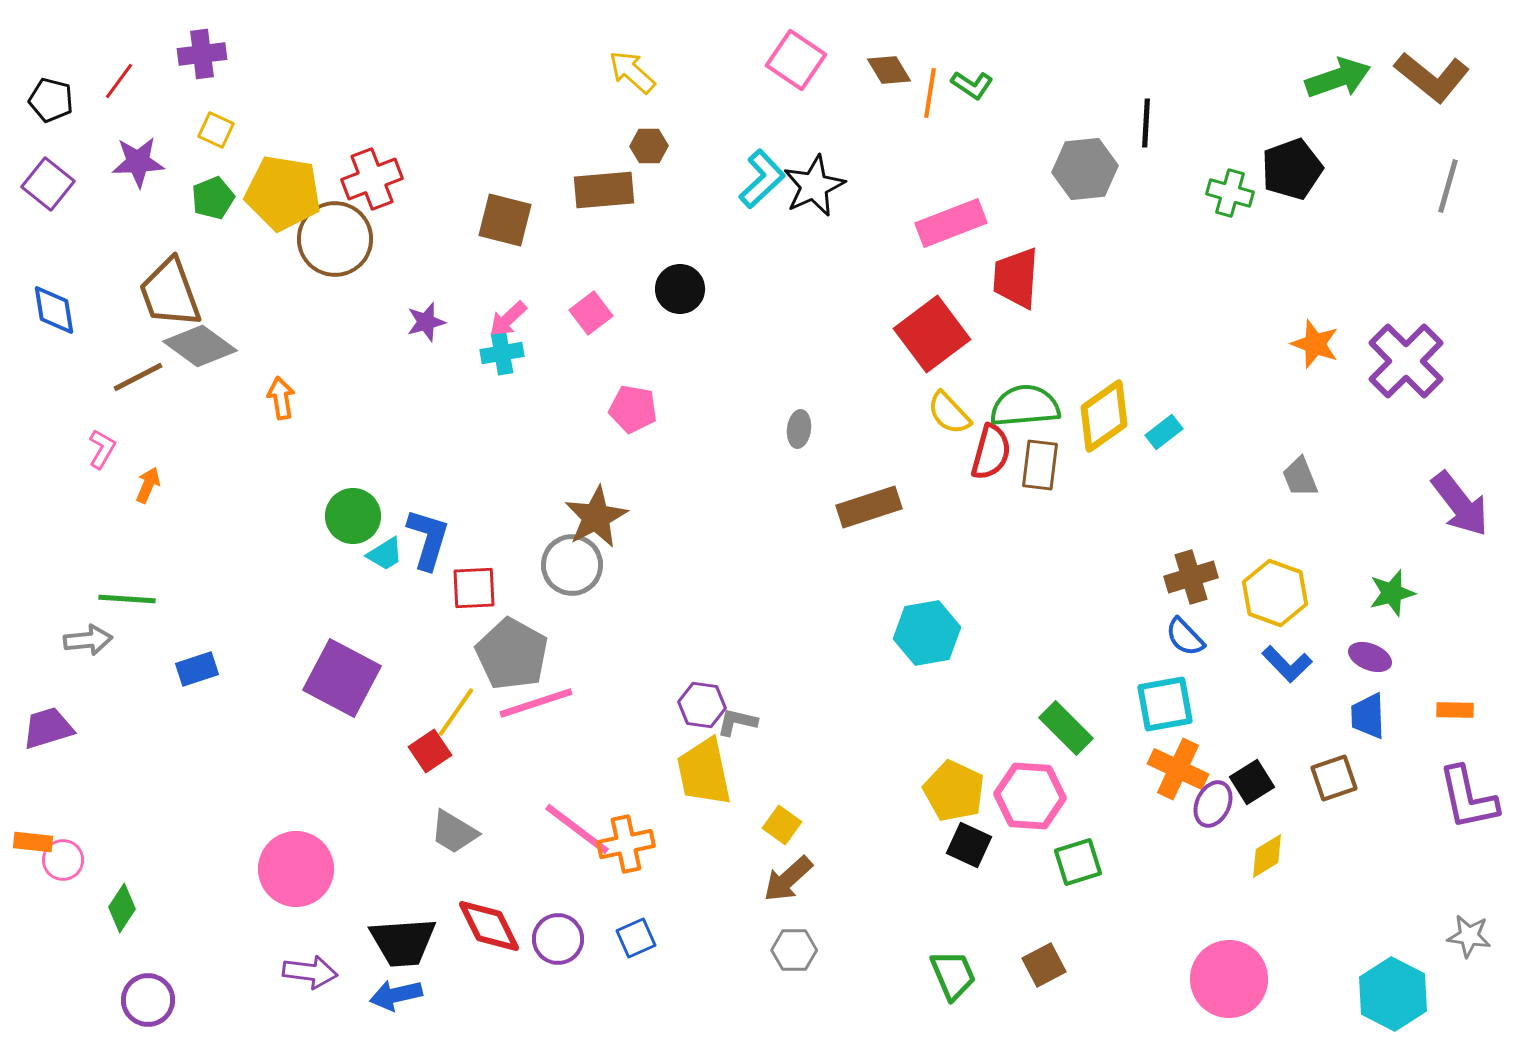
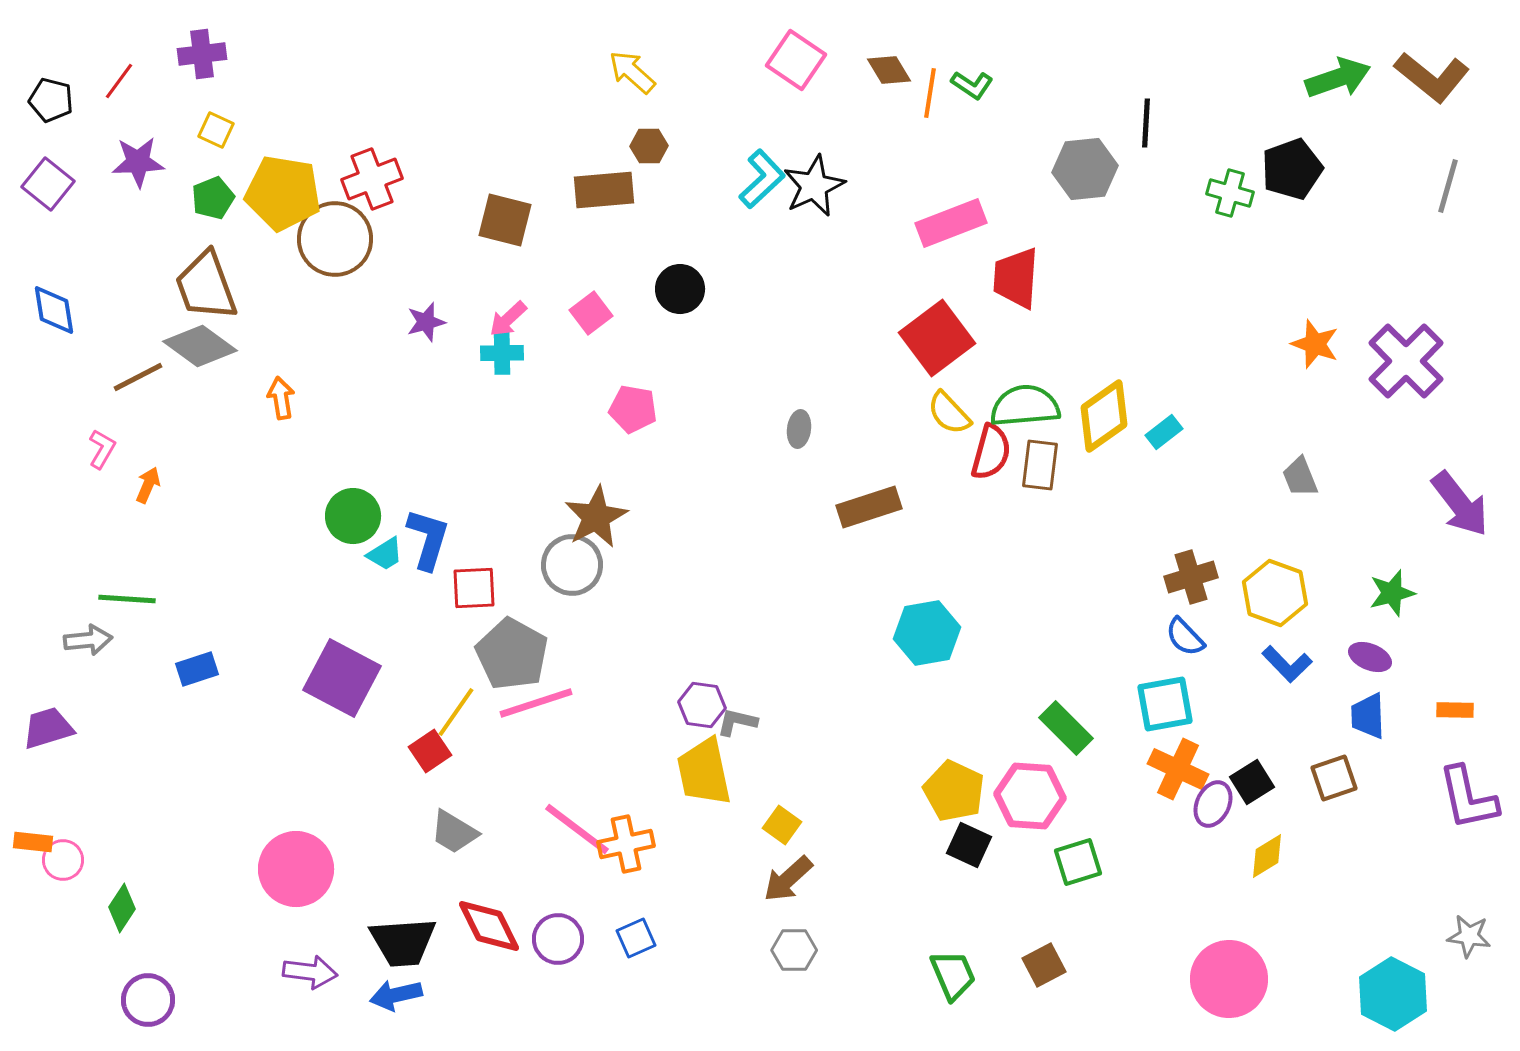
brown trapezoid at (170, 293): moved 36 px right, 7 px up
red square at (932, 334): moved 5 px right, 4 px down
cyan cross at (502, 353): rotated 9 degrees clockwise
